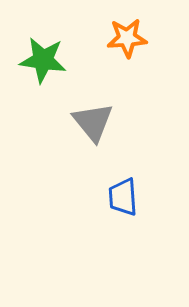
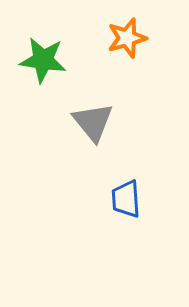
orange star: rotated 12 degrees counterclockwise
blue trapezoid: moved 3 px right, 2 px down
